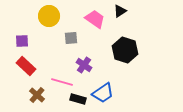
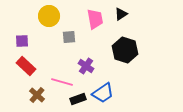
black triangle: moved 1 px right, 3 px down
pink trapezoid: rotated 45 degrees clockwise
gray square: moved 2 px left, 1 px up
purple cross: moved 2 px right, 1 px down
black rectangle: rotated 35 degrees counterclockwise
